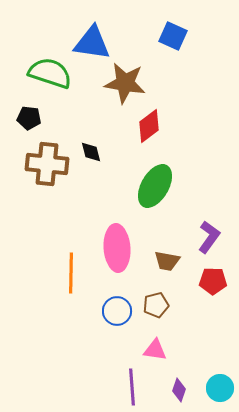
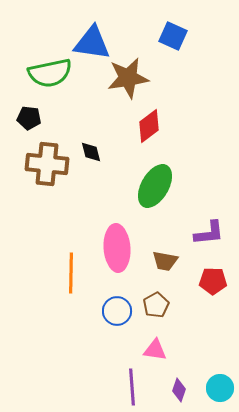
green semicircle: rotated 150 degrees clockwise
brown star: moved 3 px right, 5 px up; rotated 18 degrees counterclockwise
purple L-shape: moved 4 px up; rotated 48 degrees clockwise
brown trapezoid: moved 2 px left
brown pentagon: rotated 15 degrees counterclockwise
